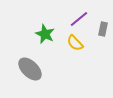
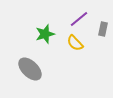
green star: rotated 30 degrees clockwise
